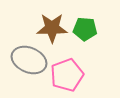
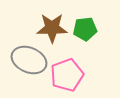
green pentagon: rotated 10 degrees counterclockwise
